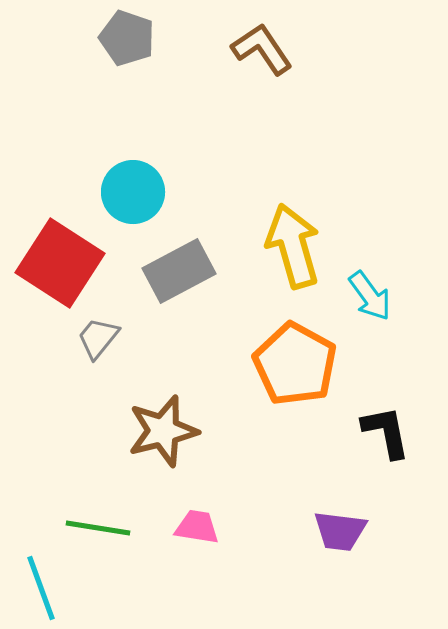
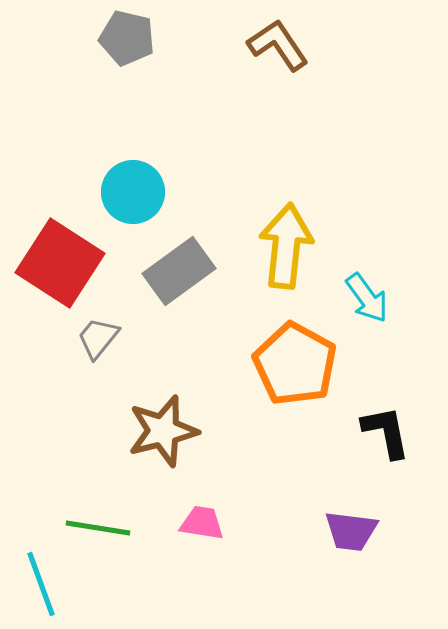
gray pentagon: rotated 6 degrees counterclockwise
brown L-shape: moved 16 px right, 4 px up
yellow arrow: moved 7 px left; rotated 22 degrees clockwise
gray rectangle: rotated 8 degrees counterclockwise
cyan arrow: moved 3 px left, 2 px down
pink trapezoid: moved 5 px right, 4 px up
purple trapezoid: moved 11 px right
cyan line: moved 4 px up
